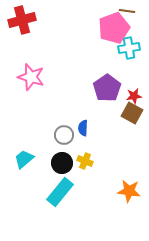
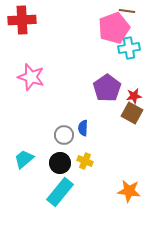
red cross: rotated 12 degrees clockwise
black circle: moved 2 px left
